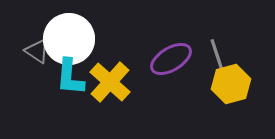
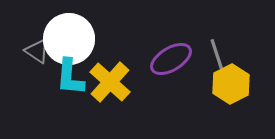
yellow hexagon: rotated 12 degrees counterclockwise
